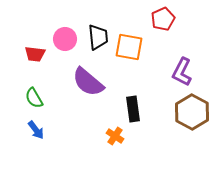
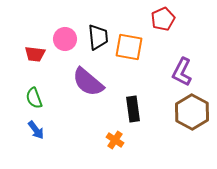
green semicircle: rotated 10 degrees clockwise
orange cross: moved 4 px down
